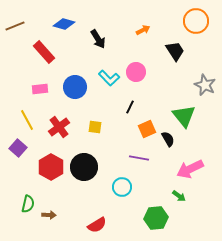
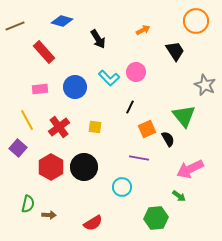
blue diamond: moved 2 px left, 3 px up
red semicircle: moved 4 px left, 2 px up
